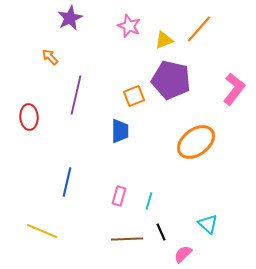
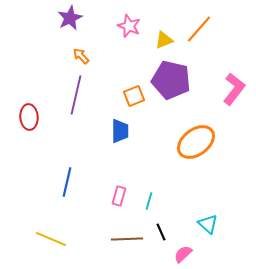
orange arrow: moved 31 px right, 1 px up
yellow line: moved 9 px right, 8 px down
